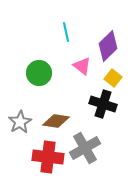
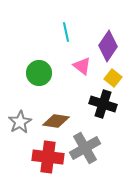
purple diamond: rotated 12 degrees counterclockwise
